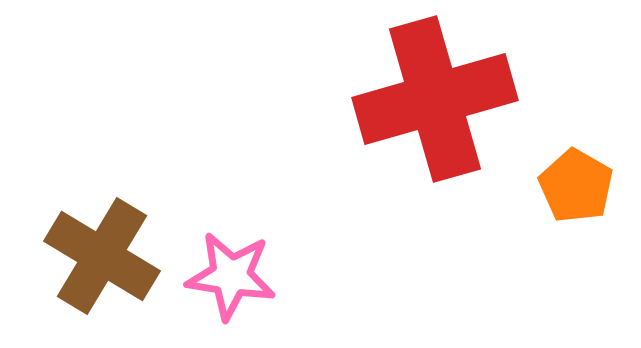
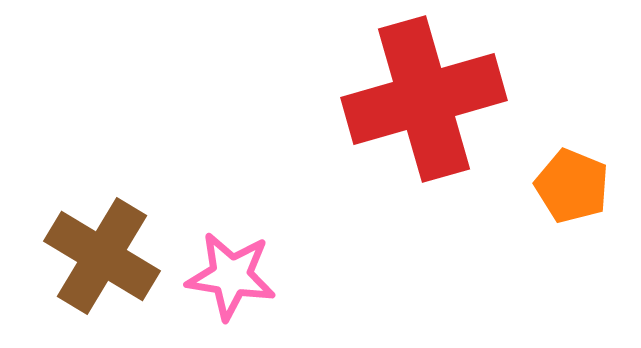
red cross: moved 11 px left
orange pentagon: moved 4 px left; rotated 8 degrees counterclockwise
